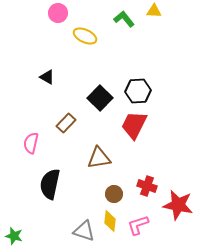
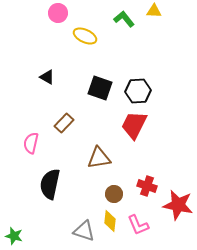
black square: moved 10 px up; rotated 25 degrees counterclockwise
brown rectangle: moved 2 px left
pink L-shape: rotated 95 degrees counterclockwise
